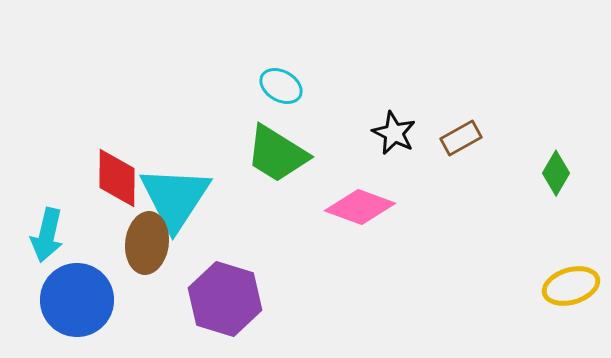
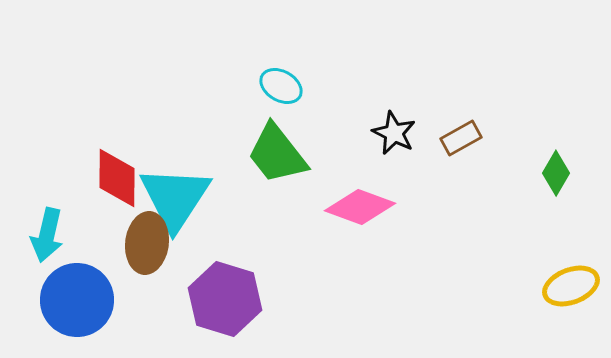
green trapezoid: rotated 20 degrees clockwise
yellow ellipse: rotated 4 degrees counterclockwise
